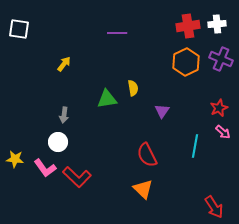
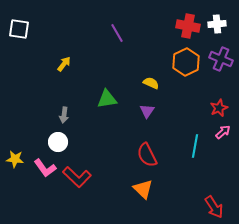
red cross: rotated 20 degrees clockwise
purple line: rotated 60 degrees clockwise
yellow semicircle: moved 18 px right, 5 px up; rotated 56 degrees counterclockwise
purple triangle: moved 15 px left
pink arrow: rotated 84 degrees counterclockwise
